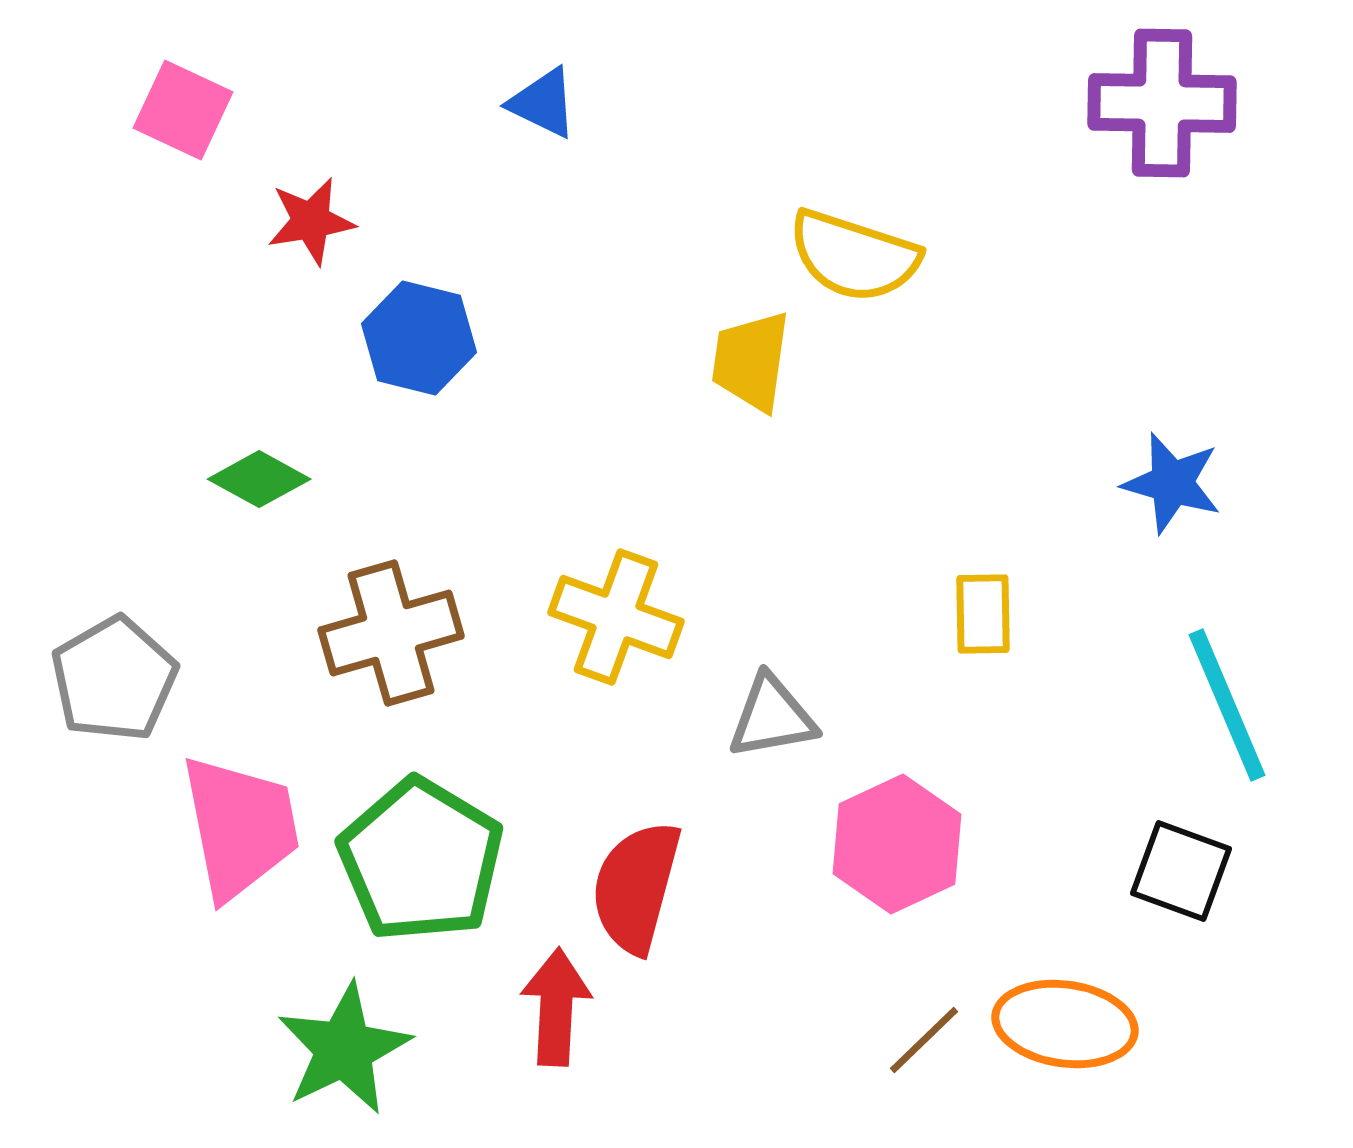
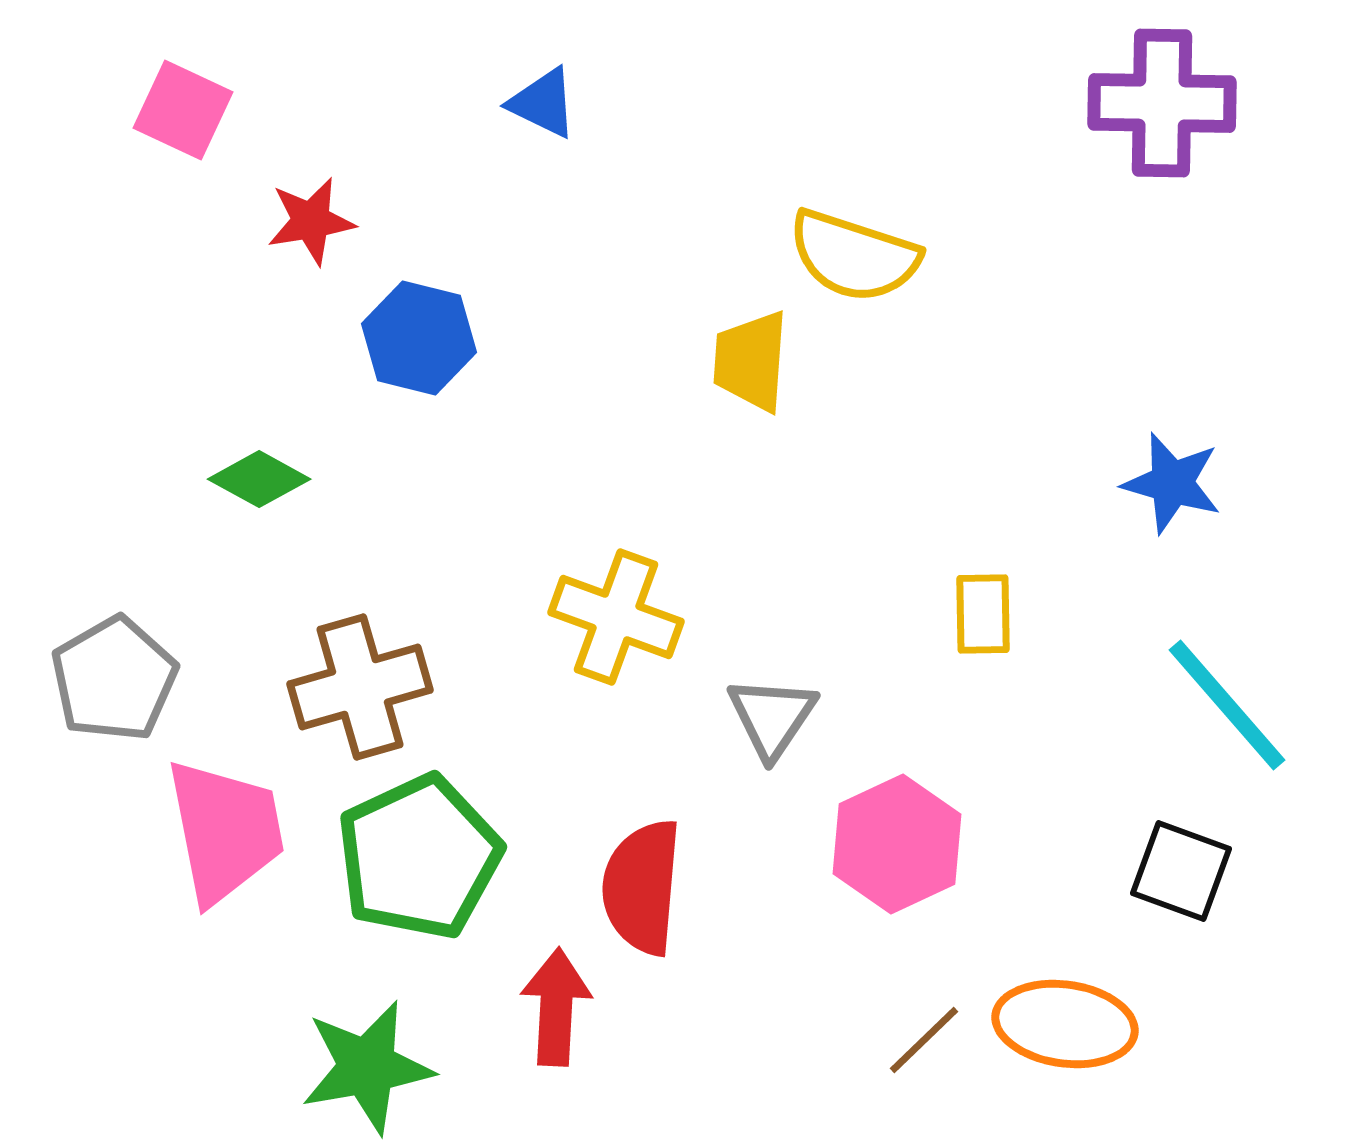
yellow trapezoid: rotated 4 degrees counterclockwise
brown cross: moved 31 px left, 54 px down
cyan line: rotated 18 degrees counterclockwise
gray triangle: rotated 46 degrees counterclockwise
pink trapezoid: moved 15 px left, 4 px down
green pentagon: moved 2 px left, 3 px up; rotated 16 degrees clockwise
red semicircle: moved 6 px right; rotated 10 degrees counterclockwise
green star: moved 23 px right, 18 px down; rotated 16 degrees clockwise
